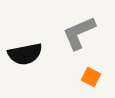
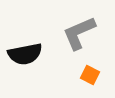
orange square: moved 1 px left, 2 px up
